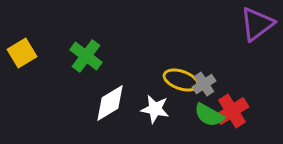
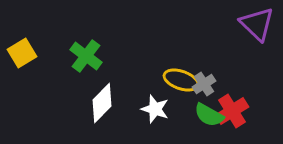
purple triangle: rotated 39 degrees counterclockwise
white diamond: moved 8 px left; rotated 15 degrees counterclockwise
white star: rotated 8 degrees clockwise
